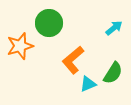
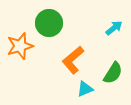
cyan triangle: moved 3 px left, 5 px down
